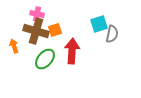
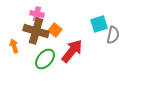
orange square: rotated 32 degrees counterclockwise
gray semicircle: moved 1 px right, 1 px down
red arrow: rotated 35 degrees clockwise
